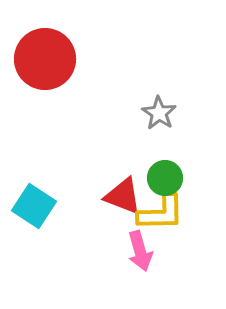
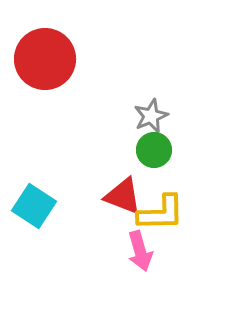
gray star: moved 8 px left, 3 px down; rotated 16 degrees clockwise
green circle: moved 11 px left, 28 px up
